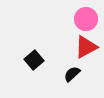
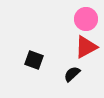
black square: rotated 30 degrees counterclockwise
